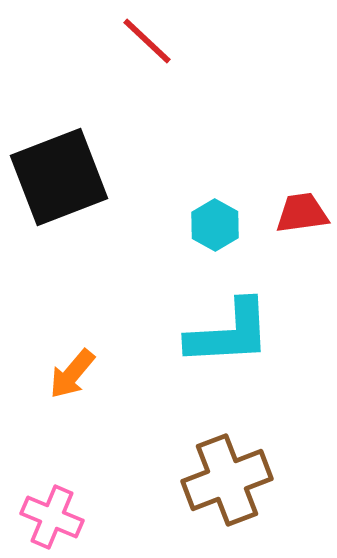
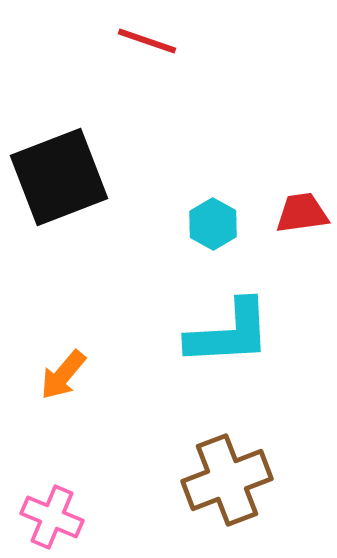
red line: rotated 24 degrees counterclockwise
cyan hexagon: moved 2 px left, 1 px up
orange arrow: moved 9 px left, 1 px down
